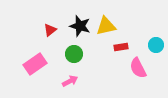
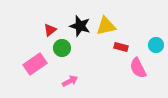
red rectangle: rotated 24 degrees clockwise
green circle: moved 12 px left, 6 px up
